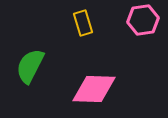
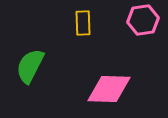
yellow rectangle: rotated 15 degrees clockwise
pink diamond: moved 15 px right
